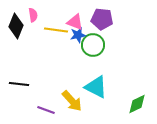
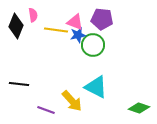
green diamond: moved 2 px right, 4 px down; rotated 45 degrees clockwise
